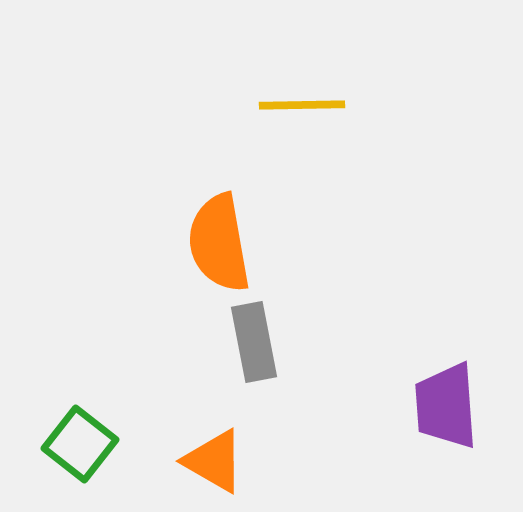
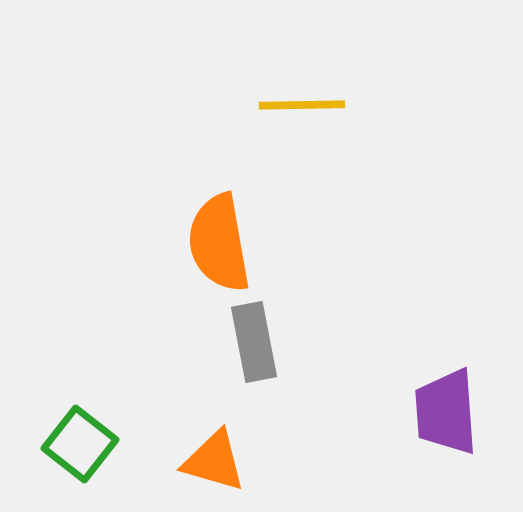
purple trapezoid: moved 6 px down
orange triangle: rotated 14 degrees counterclockwise
